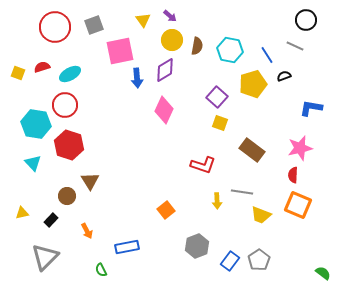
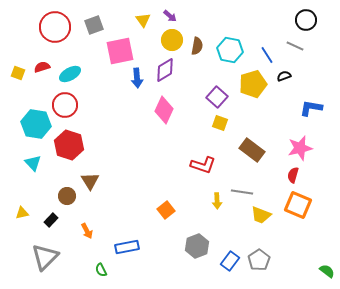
red semicircle at (293, 175): rotated 14 degrees clockwise
green semicircle at (323, 273): moved 4 px right, 2 px up
